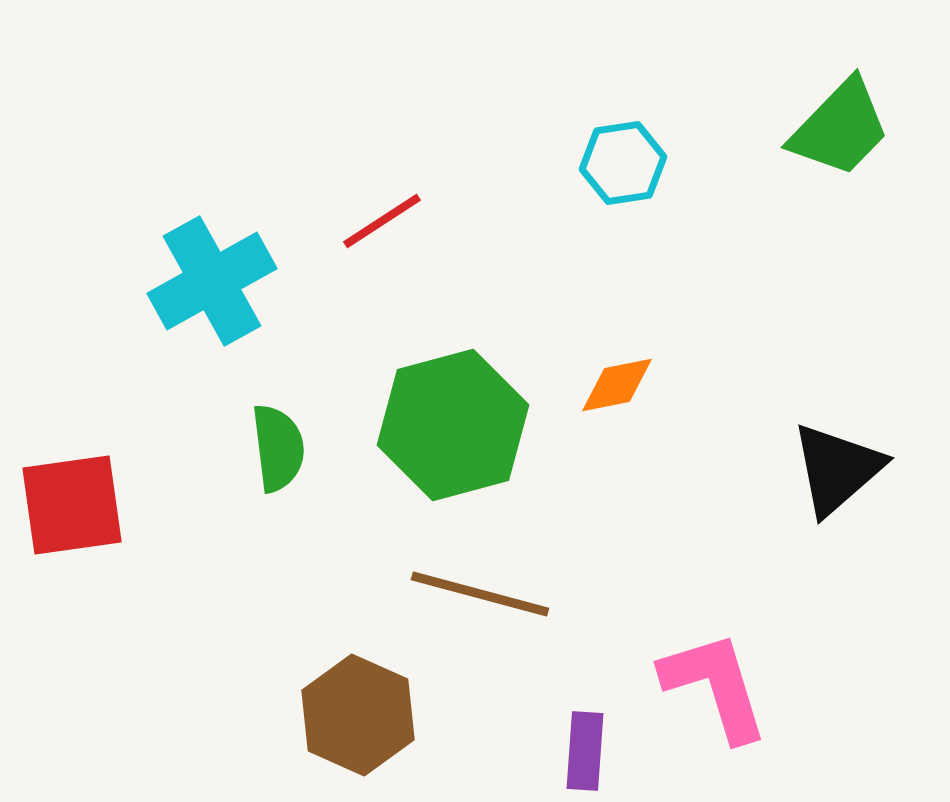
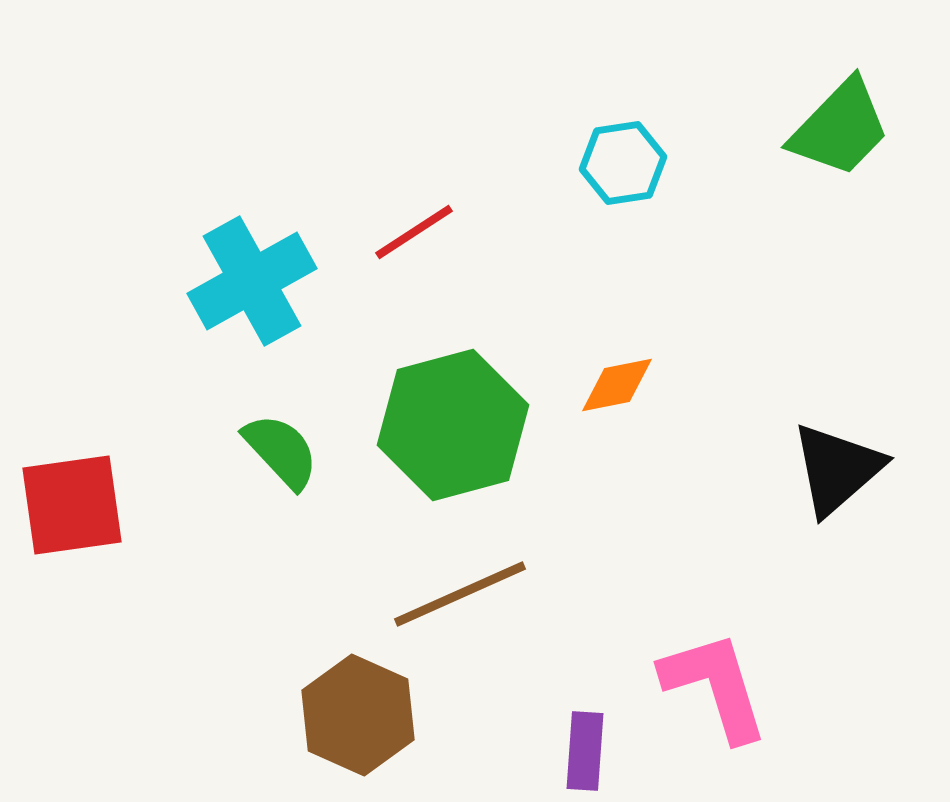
red line: moved 32 px right, 11 px down
cyan cross: moved 40 px right
green semicircle: moved 3 px right, 3 px down; rotated 36 degrees counterclockwise
brown line: moved 20 px left; rotated 39 degrees counterclockwise
